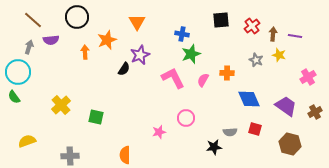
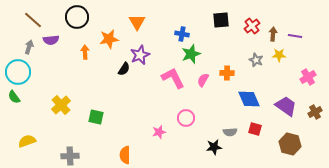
orange star: moved 2 px right, 1 px up; rotated 12 degrees clockwise
yellow star: rotated 16 degrees counterclockwise
